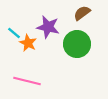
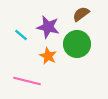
brown semicircle: moved 1 px left, 1 px down
cyan line: moved 7 px right, 2 px down
orange star: moved 20 px right, 13 px down
